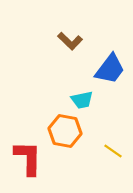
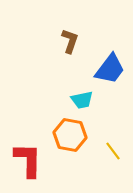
brown L-shape: rotated 115 degrees counterclockwise
orange hexagon: moved 5 px right, 4 px down
yellow line: rotated 18 degrees clockwise
red L-shape: moved 2 px down
